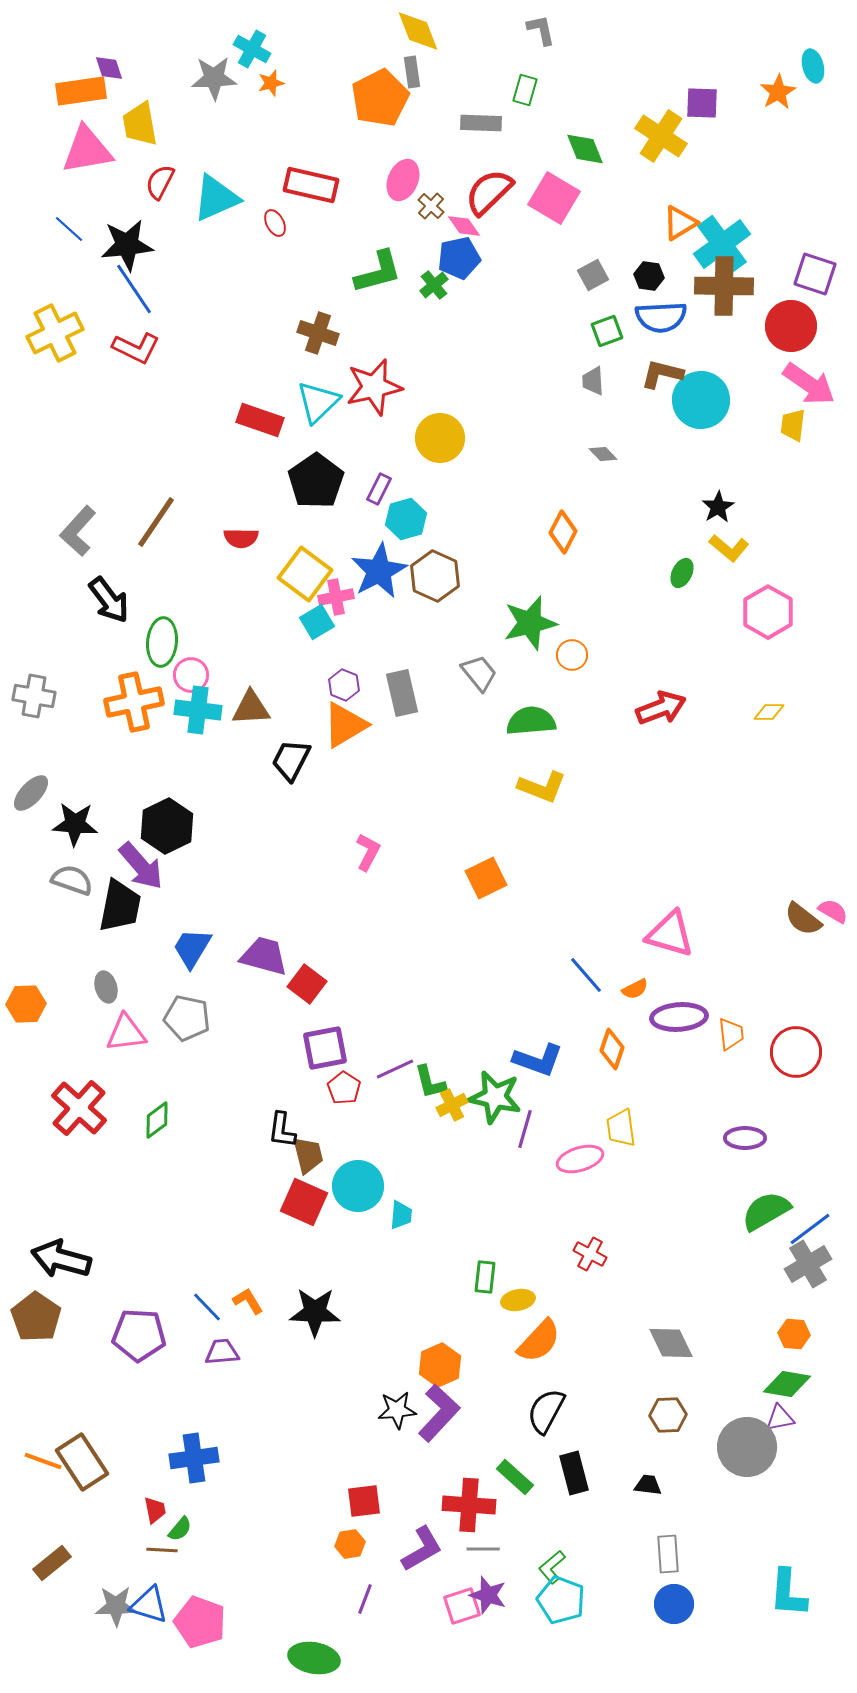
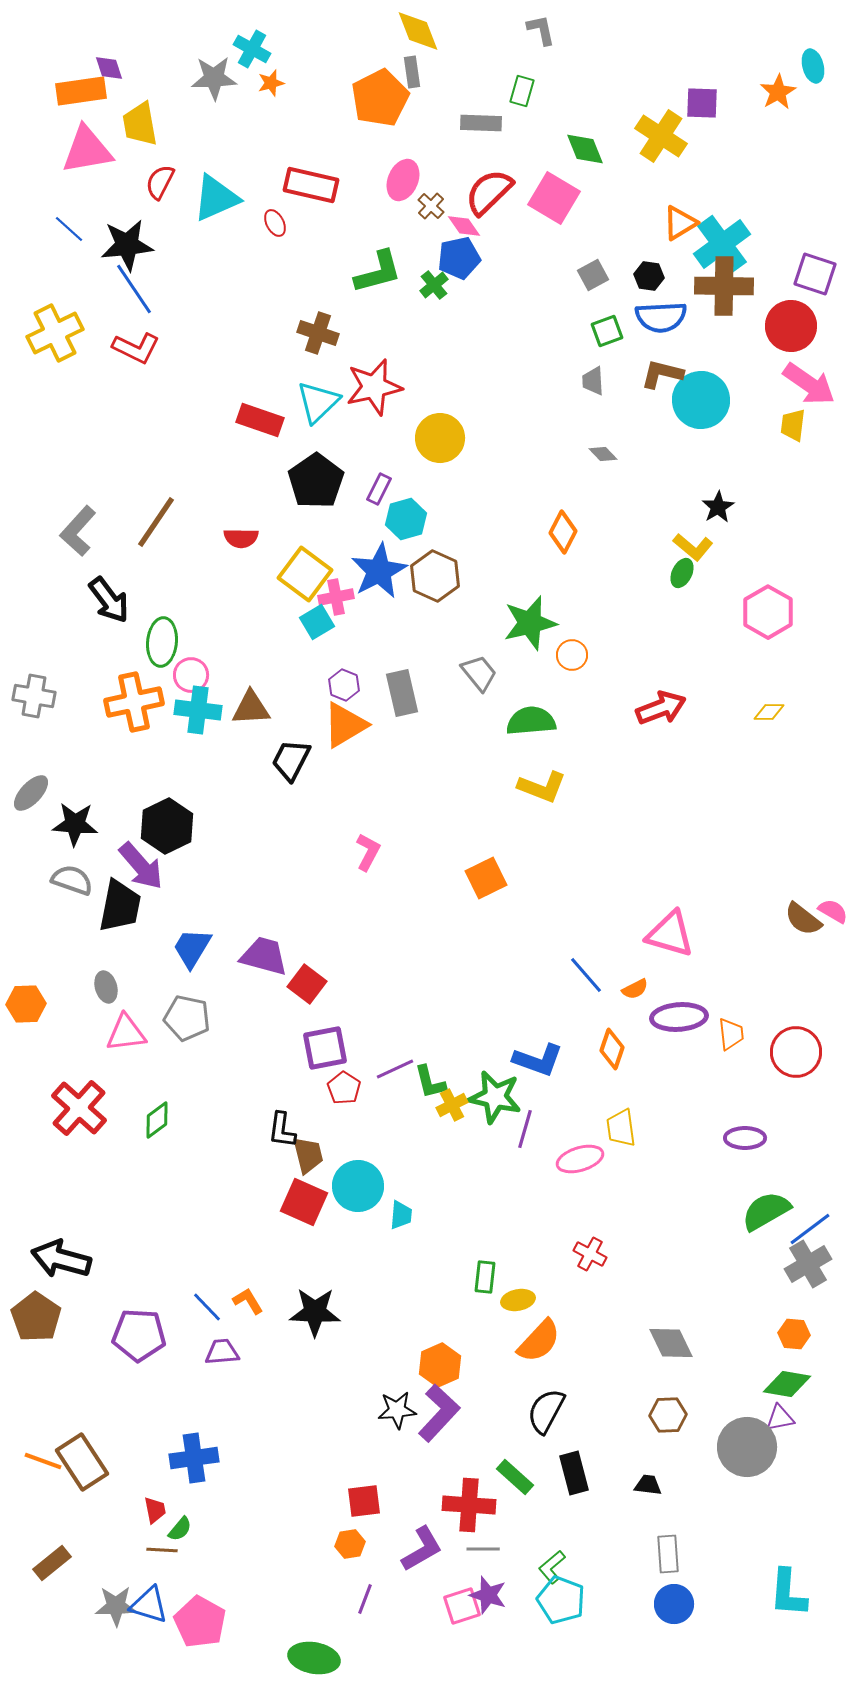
green rectangle at (525, 90): moved 3 px left, 1 px down
yellow L-shape at (729, 548): moved 36 px left, 1 px up
pink pentagon at (200, 1622): rotated 9 degrees clockwise
